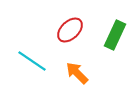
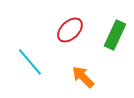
cyan line: moved 2 px left, 1 px down; rotated 16 degrees clockwise
orange arrow: moved 6 px right, 4 px down
